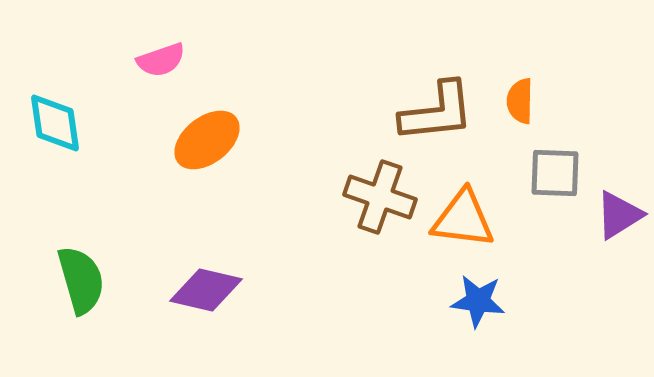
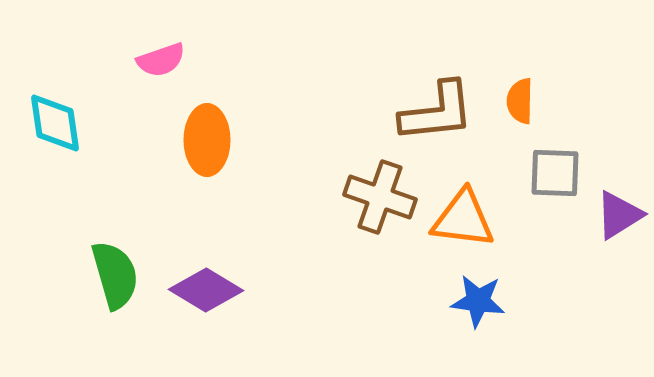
orange ellipse: rotated 52 degrees counterclockwise
green semicircle: moved 34 px right, 5 px up
purple diamond: rotated 18 degrees clockwise
